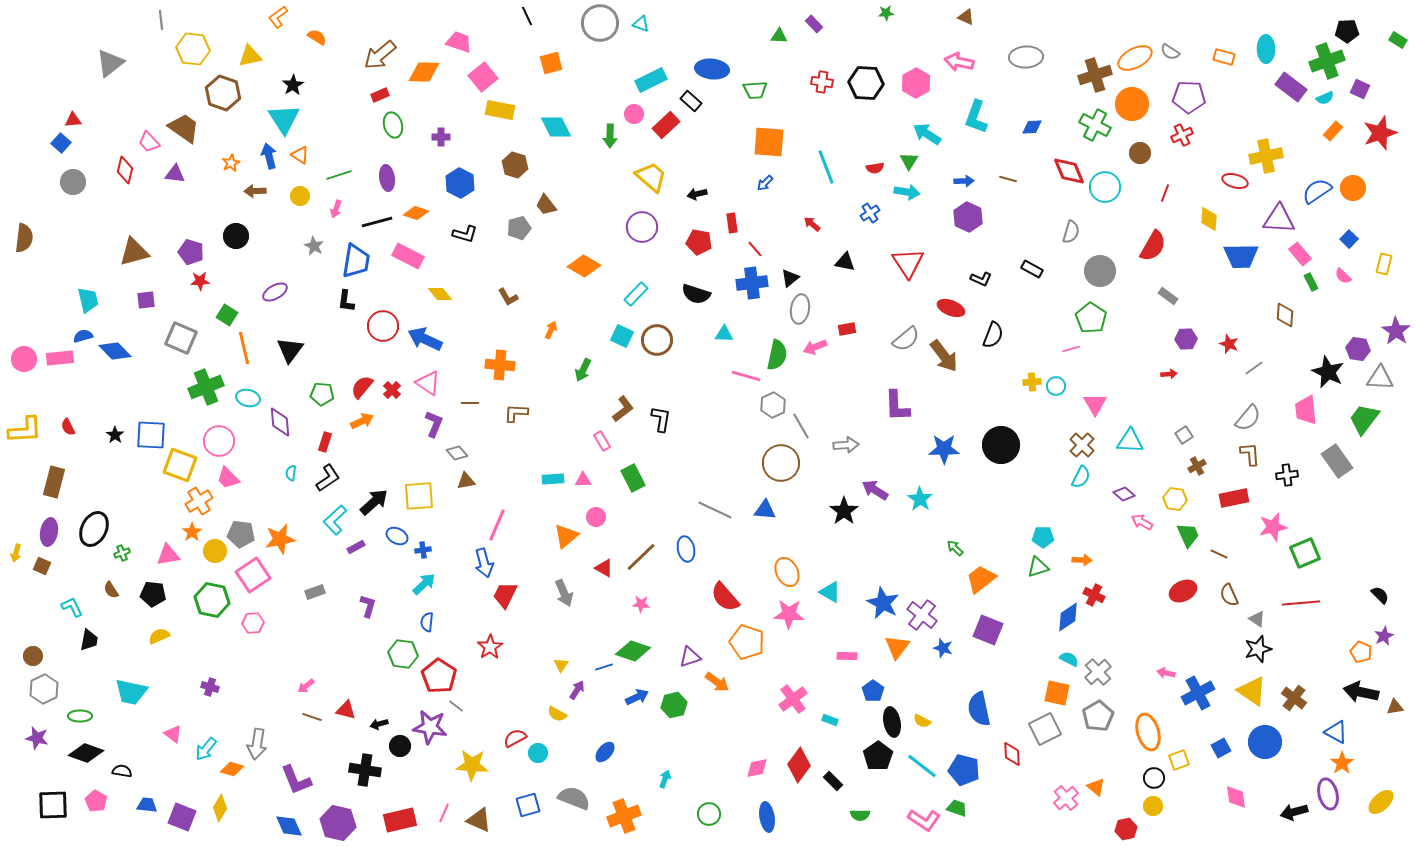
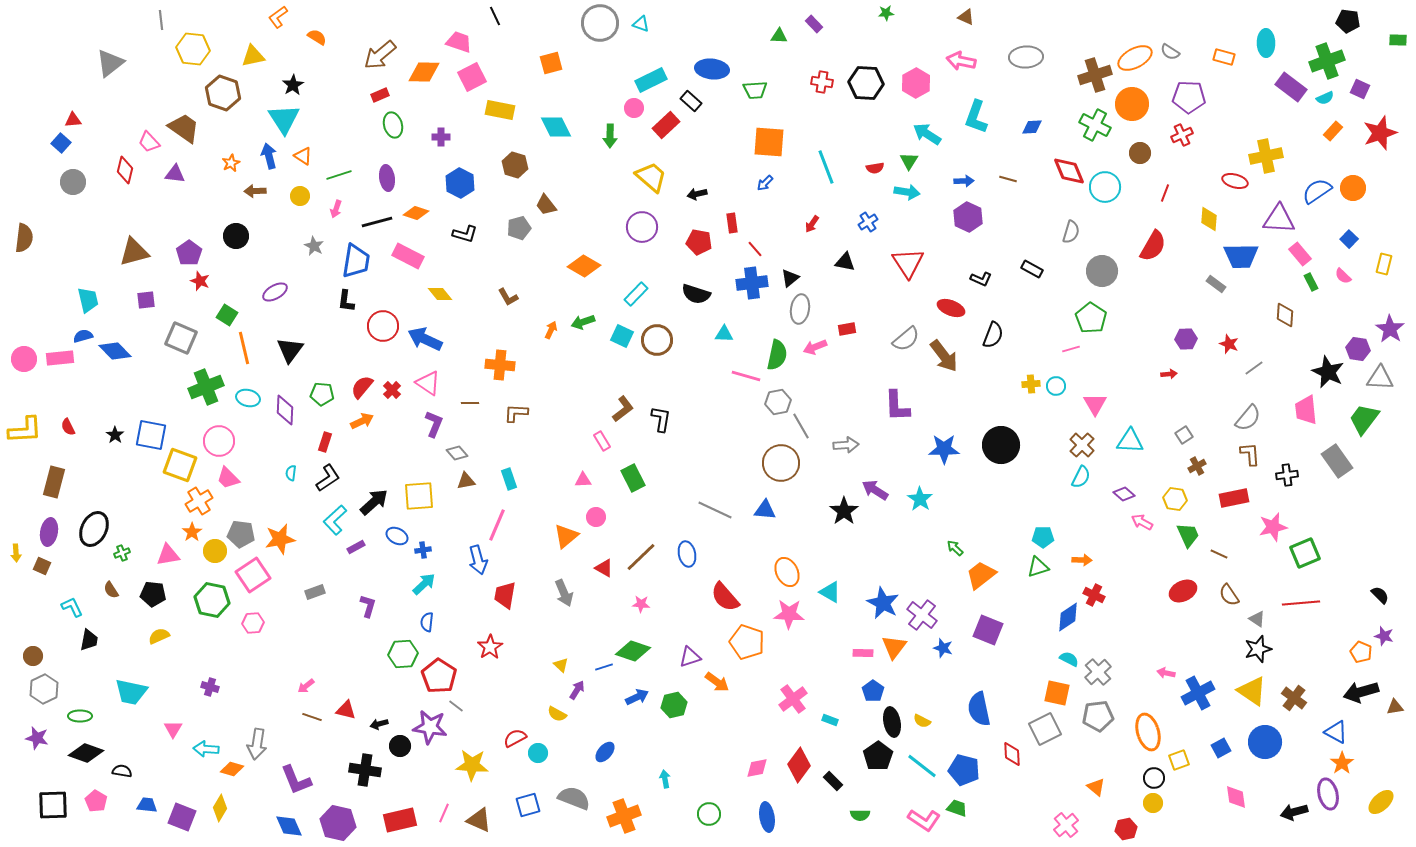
black line at (527, 16): moved 32 px left
black pentagon at (1347, 31): moved 1 px right, 10 px up; rotated 10 degrees clockwise
green rectangle at (1398, 40): rotated 30 degrees counterclockwise
cyan ellipse at (1266, 49): moved 6 px up
yellow triangle at (250, 56): moved 3 px right
pink arrow at (959, 62): moved 2 px right, 1 px up
pink square at (483, 77): moved 11 px left; rotated 12 degrees clockwise
pink circle at (634, 114): moved 6 px up
orange triangle at (300, 155): moved 3 px right, 1 px down
blue cross at (870, 213): moved 2 px left, 9 px down
red arrow at (812, 224): rotated 96 degrees counterclockwise
purple pentagon at (191, 252): moved 2 px left, 1 px down; rotated 20 degrees clockwise
gray circle at (1100, 271): moved 2 px right
red star at (200, 281): rotated 24 degrees clockwise
gray rectangle at (1168, 296): moved 48 px right, 12 px up
purple star at (1396, 331): moved 6 px left, 2 px up
green arrow at (583, 370): moved 48 px up; rotated 45 degrees clockwise
yellow cross at (1032, 382): moved 1 px left, 2 px down
gray hexagon at (773, 405): moved 5 px right, 3 px up; rotated 15 degrees clockwise
purple diamond at (280, 422): moved 5 px right, 12 px up; rotated 8 degrees clockwise
blue square at (151, 435): rotated 8 degrees clockwise
cyan rectangle at (553, 479): moved 44 px left; rotated 75 degrees clockwise
blue ellipse at (686, 549): moved 1 px right, 5 px down
yellow arrow at (16, 553): rotated 18 degrees counterclockwise
blue arrow at (484, 563): moved 6 px left, 3 px up
orange trapezoid at (981, 579): moved 4 px up
red trapezoid at (505, 595): rotated 16 degrees counterclockwise
brown semicircle at (1229, 595): rotated 10 degrees counterclockwise
purple star at (1384, 636): rotated 30 degrees counterclockwise
orange triangle at (897, 647): moved 3 px left
green hexagon at (403, 654): rotated 12 degrees counterclockwise
pink rectangle at (847, 656): moved 16 px right, 3 px up
yellow triangle at (561, 665): rotated 21 degrees counterclockwise
black arrow at (1361, 692): rotated 28 degrees counterclockwise
gray pentagon at (1098, 716): rotated 24 degrees clockwise
pink triangle at (173, 734): moved 5 px up; rotated 24 degrees clockwise
cyan arrow at (206, 749): rotated 55 degrees clockwise
cyan arrow at (665, 779): rotated 30 degrees counterclockwise
pink cross at (1066, 798): moved 27 px down
yellow circle at (1153, 806): moved 3 px up
